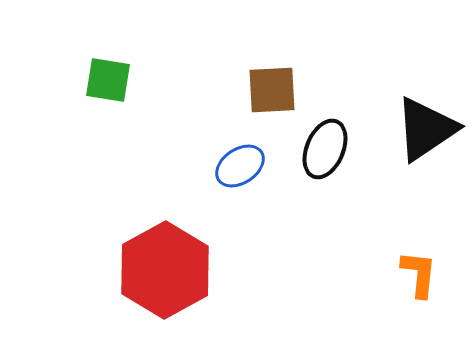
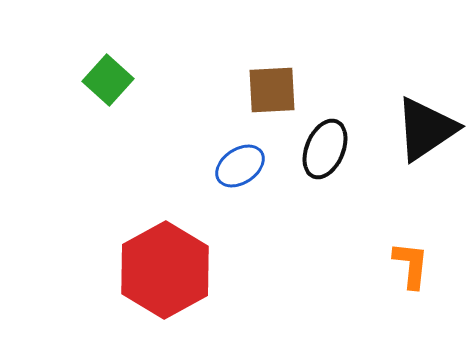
green square: rotated 33 degrees clockwise
orange L-shape: moved 8 px left, 9 px up
